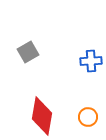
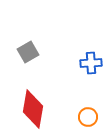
blue cross: moved 2 px down
red diamond: moved 9 px left, 7 px up
